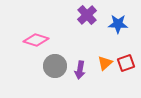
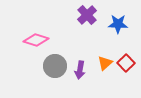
red square: rotated 24 degrees counterclockwise
